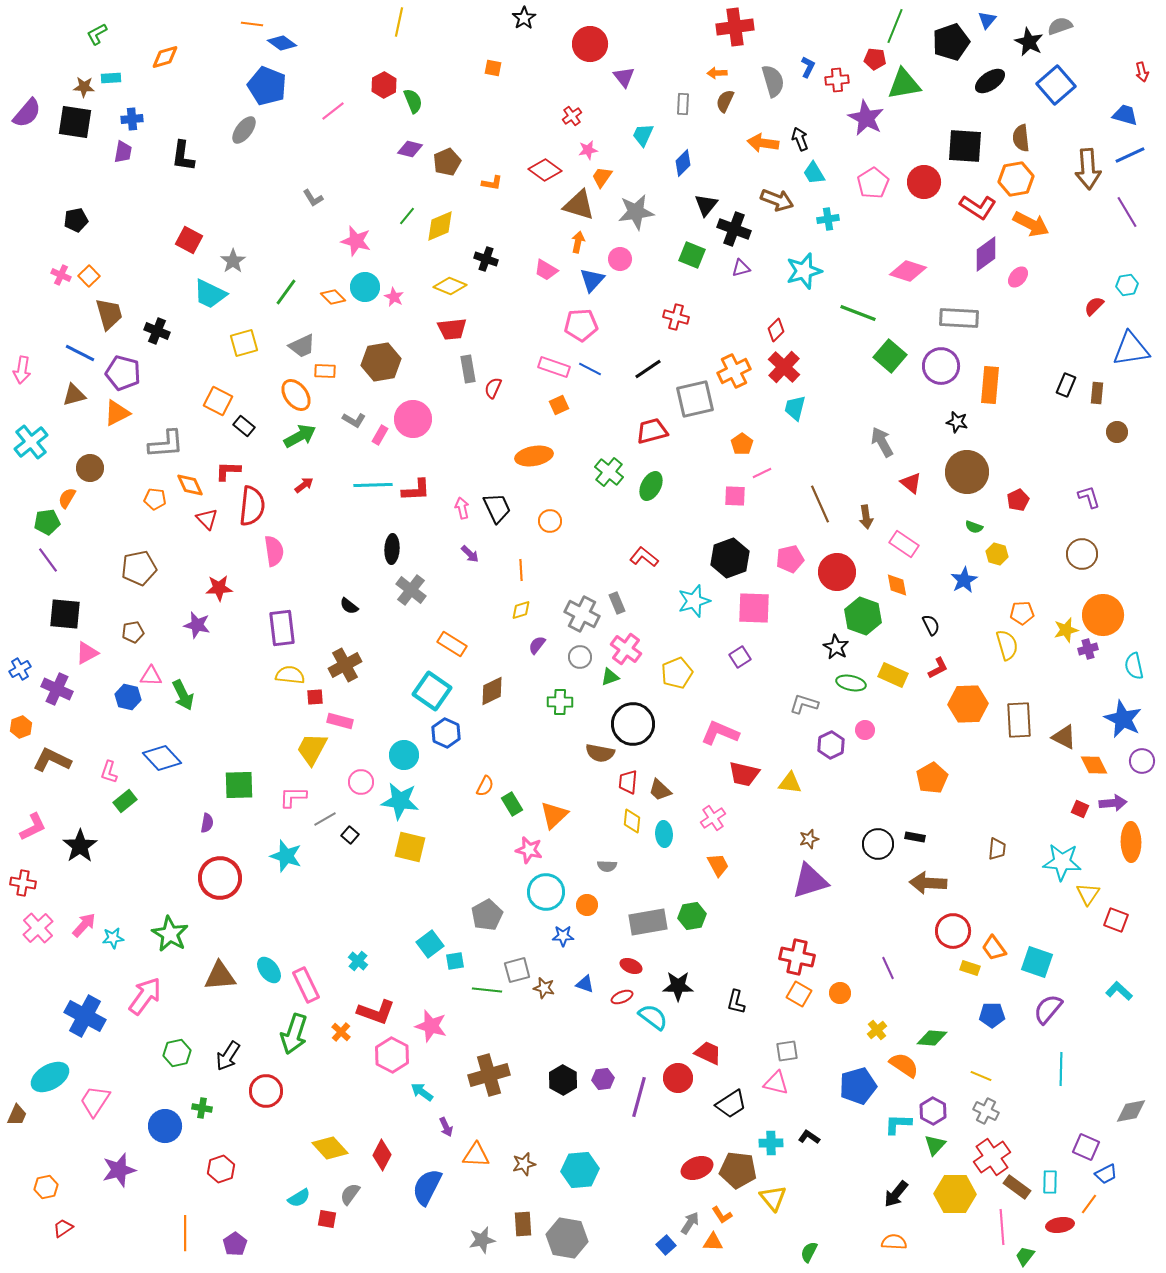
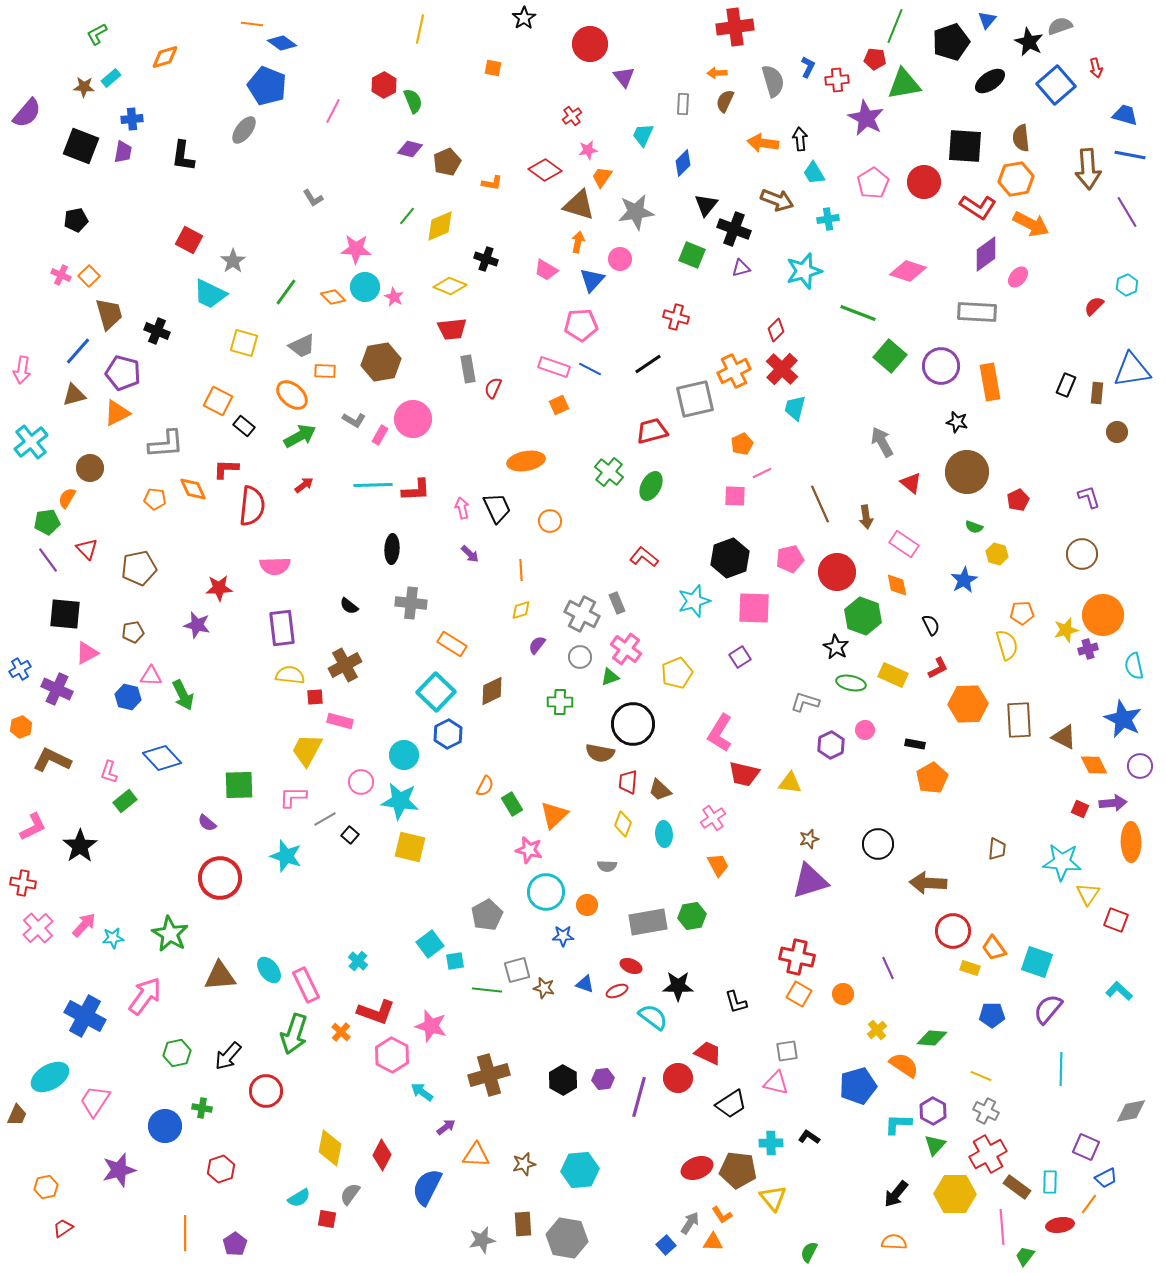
yellow line at (399, 22): moved 21 px right, 7 px down
red arrow at (1142, 72): moved 46 px left, 4 px up
cyan rectangle at (111, 78): rotated 36 degrees counterclockwise
pink line at (333, 111): rotated 25 degrees counterclockwise
black square at (75, 122): moved 6 px right, 24 px down; rotated 12 degrees clockwise
black arrow at (800, 139): rotated 15 degrees clockwise
blue line at (1130, 155): rotated 36 degrees clockwise
pink star at (356, 241): moved 8 px down; rotated 12 degrees counterclockwise
cyan hexagon at (1127, 285): rotated 15 degrees counterclockwise
gray rectangle at (959, 318): moved 18 px right, 6 px up
yellow square at (244, 343): rotated 32 degrees clockwise
blue triangle at (1131, 349): moved 1 px right, 21 px down
blue line at (80, 353): moved 2 px left, 2 px up; rotated 76 degrees counterclockwise
red cross at (784, 367): moved 2 px left, 2 px down
black line at (648, 369): moved 5 px up
orange rectangle at (990, 385): moved 3 px up; rotated 15 degrees counterclockwise
orange ellipse at (296, 395): moved 4 px left; rotated 12 degrees counterclockwise
orange pentagon at (742, 444): rotated 10 degrees clockwise
orange ellipse at (534, 456): moved 8 px left, 5 px down
red L-shape at (228, 471): moved 2 px left, 2 px up
orange diamond at (190, 485): moved 3 px right, 4 px down
red triangle at (207, 519): moved 120 px left, 30 px down
pink semicircle at (274, 551): moved 1 px right, 15 px down; rotated 96 degrees clockwise
gray cross at (411, 590): moved 13 px down; rotated 32 degrees counterclockwise
cyan square at (432, 691): moved 4 px right, 1 px down; rotated 9 degrees clockwise
gray L-shape at (804, 704): moved 1 px right, 2 px up
blue hexagon at (446, 733): moved 2 px right, 1 px down; rotated 8 degrees clockwise
pink L-shape at (720, 733): rotated 81 degrees counterclockwise
yellow trapezoid at (312, 749): moved 5 px left, 1 px down
purple circle at (1142, 761): moved 2 px left, 5 px down
yellow diamond at (632, 821): moved 9 px left, 3 px down; rotated 15 degrees clockwise
purple semicircle at (207, 823): rotated 120 degrees clockwise
black rectangle at (915, 837): moved 93 px up
orange circle at (840, 993): moved 3 px right, 1 px down
red ellipse at (622, 997): moved 5 px left, 6 px up
black L-shape at (736, 1002): rotated 30 degrees counterclockwise
black arrow at (228, 1056): rotated 8 degrees clockwise
purple arrow at (446, 1127): rotated 102 degrees counterclockwise
yellow diamond at (330, 1148): rotated 54 degrees clockwise
red cross at (992, 1157): moved 4 px left, 3 px up; rotated 6 degrees clockwise
blue trapezoid at (1106, 1174): moved 4 px down
